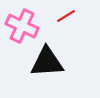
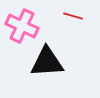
red line: moved 7 px right; rotated 48 degrees clockwise
